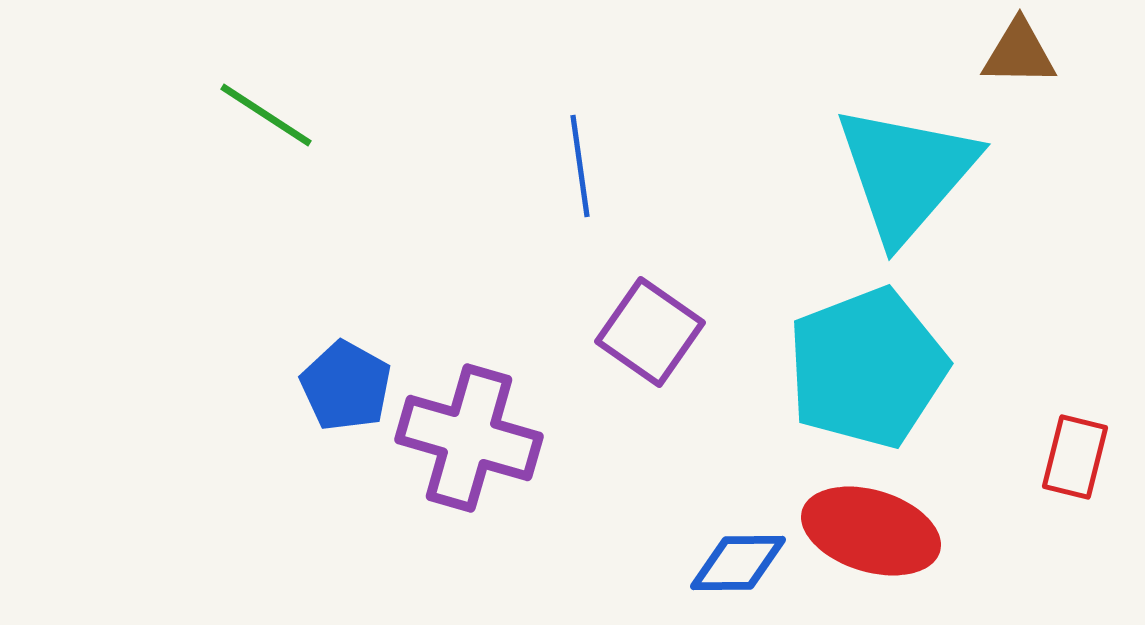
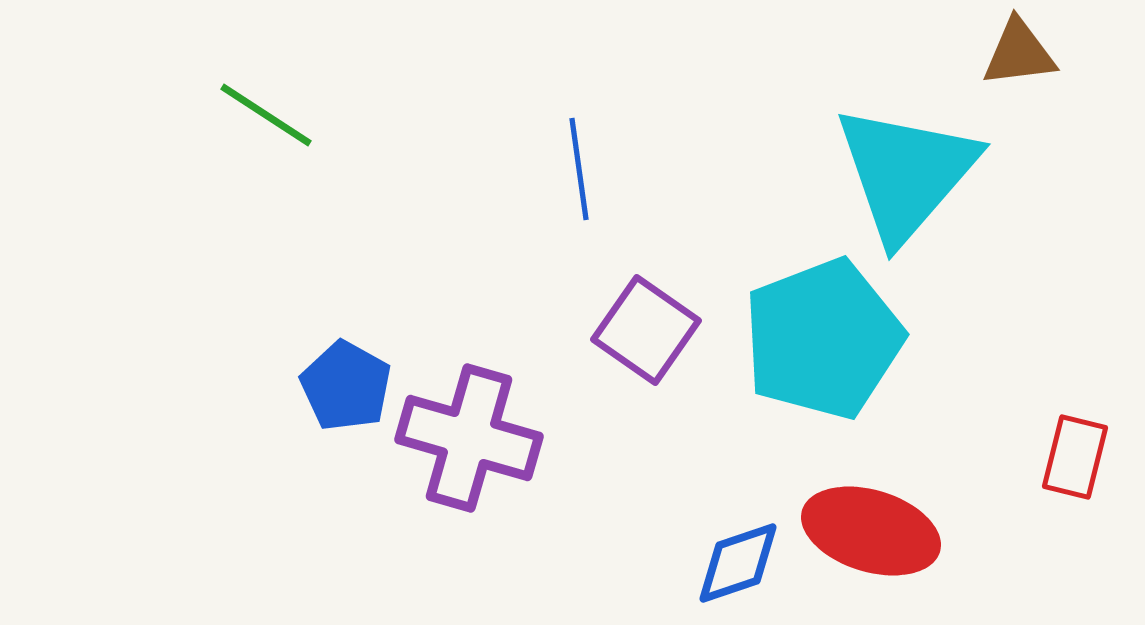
brown triangle: rotated 8 degrees counterclockwise
blue line: moved 1 px left, 3 px down
purple square: moved 4 px left, 2 px up
cyan pentagon: moved 44 px left, 29 px up
blue diamond: rotated 18 degrees counterclockwise
